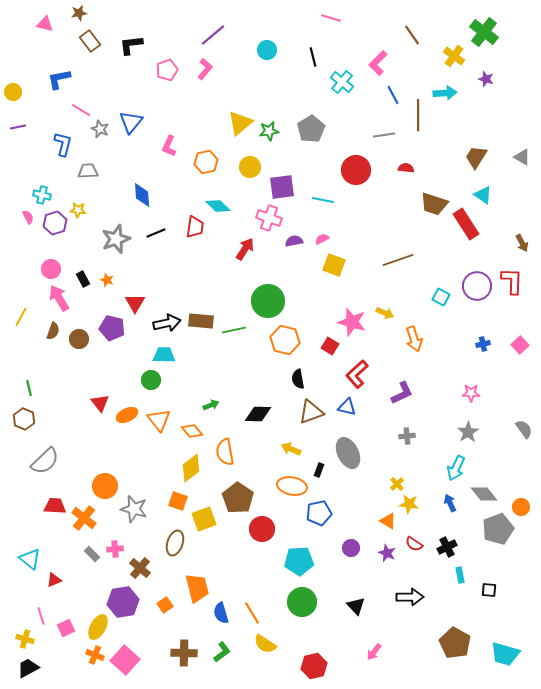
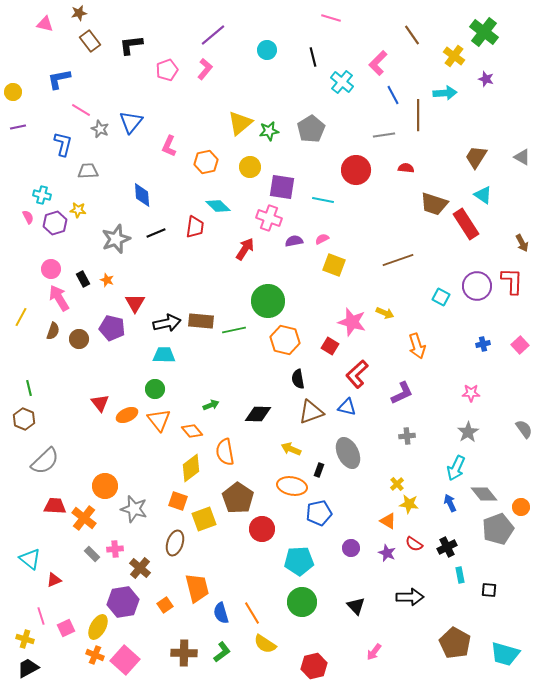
purple square at (282, 187): rotated 16 degrees clockwise
orange arrow at (414, 339): moved 3 px right, 7 px down
green circle at (151, 380): moved 4 px right, 9 px down
